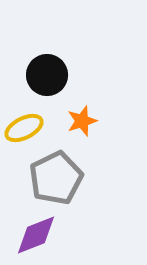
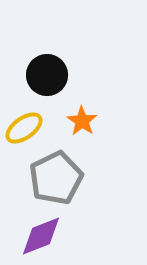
orange star: rotated 20 degrees counterclockwise
yellow ellipse: rotated 9 degrees counterclockwise
purple diamond: moved 5 px right, 1 px down
